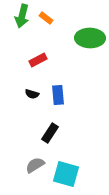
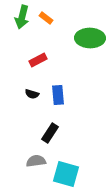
green arrow: moved 1 px down
gray semicircle: moved 1 px right, 4 px up; rotated 24 degrees clockwise
